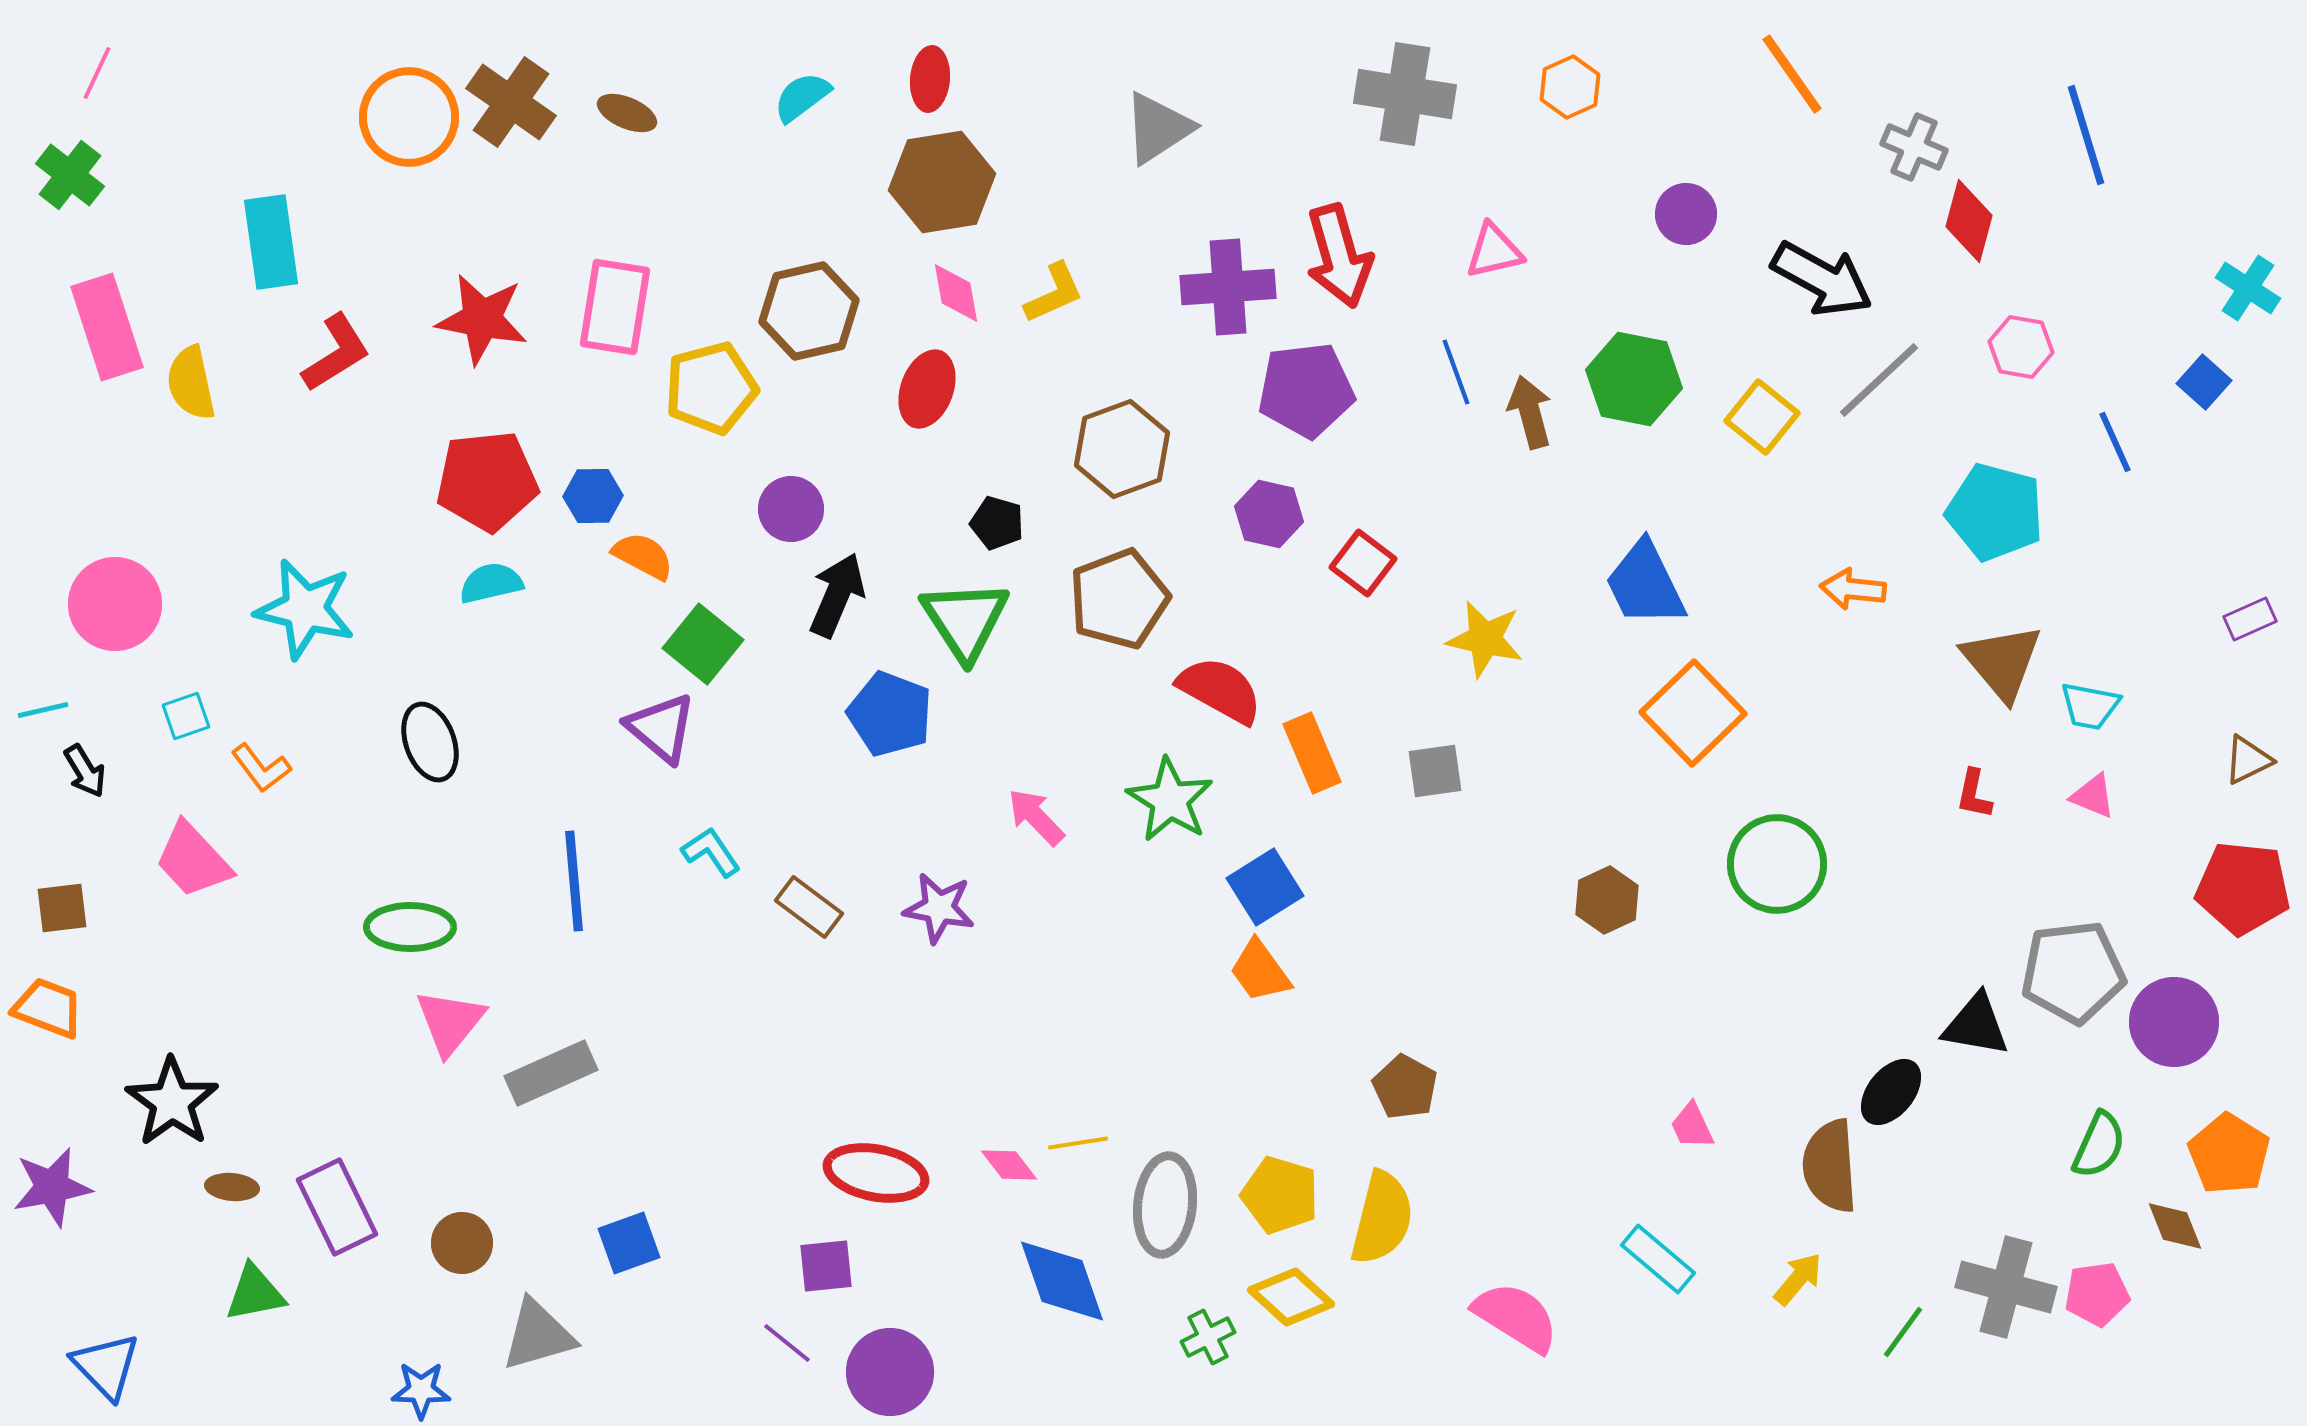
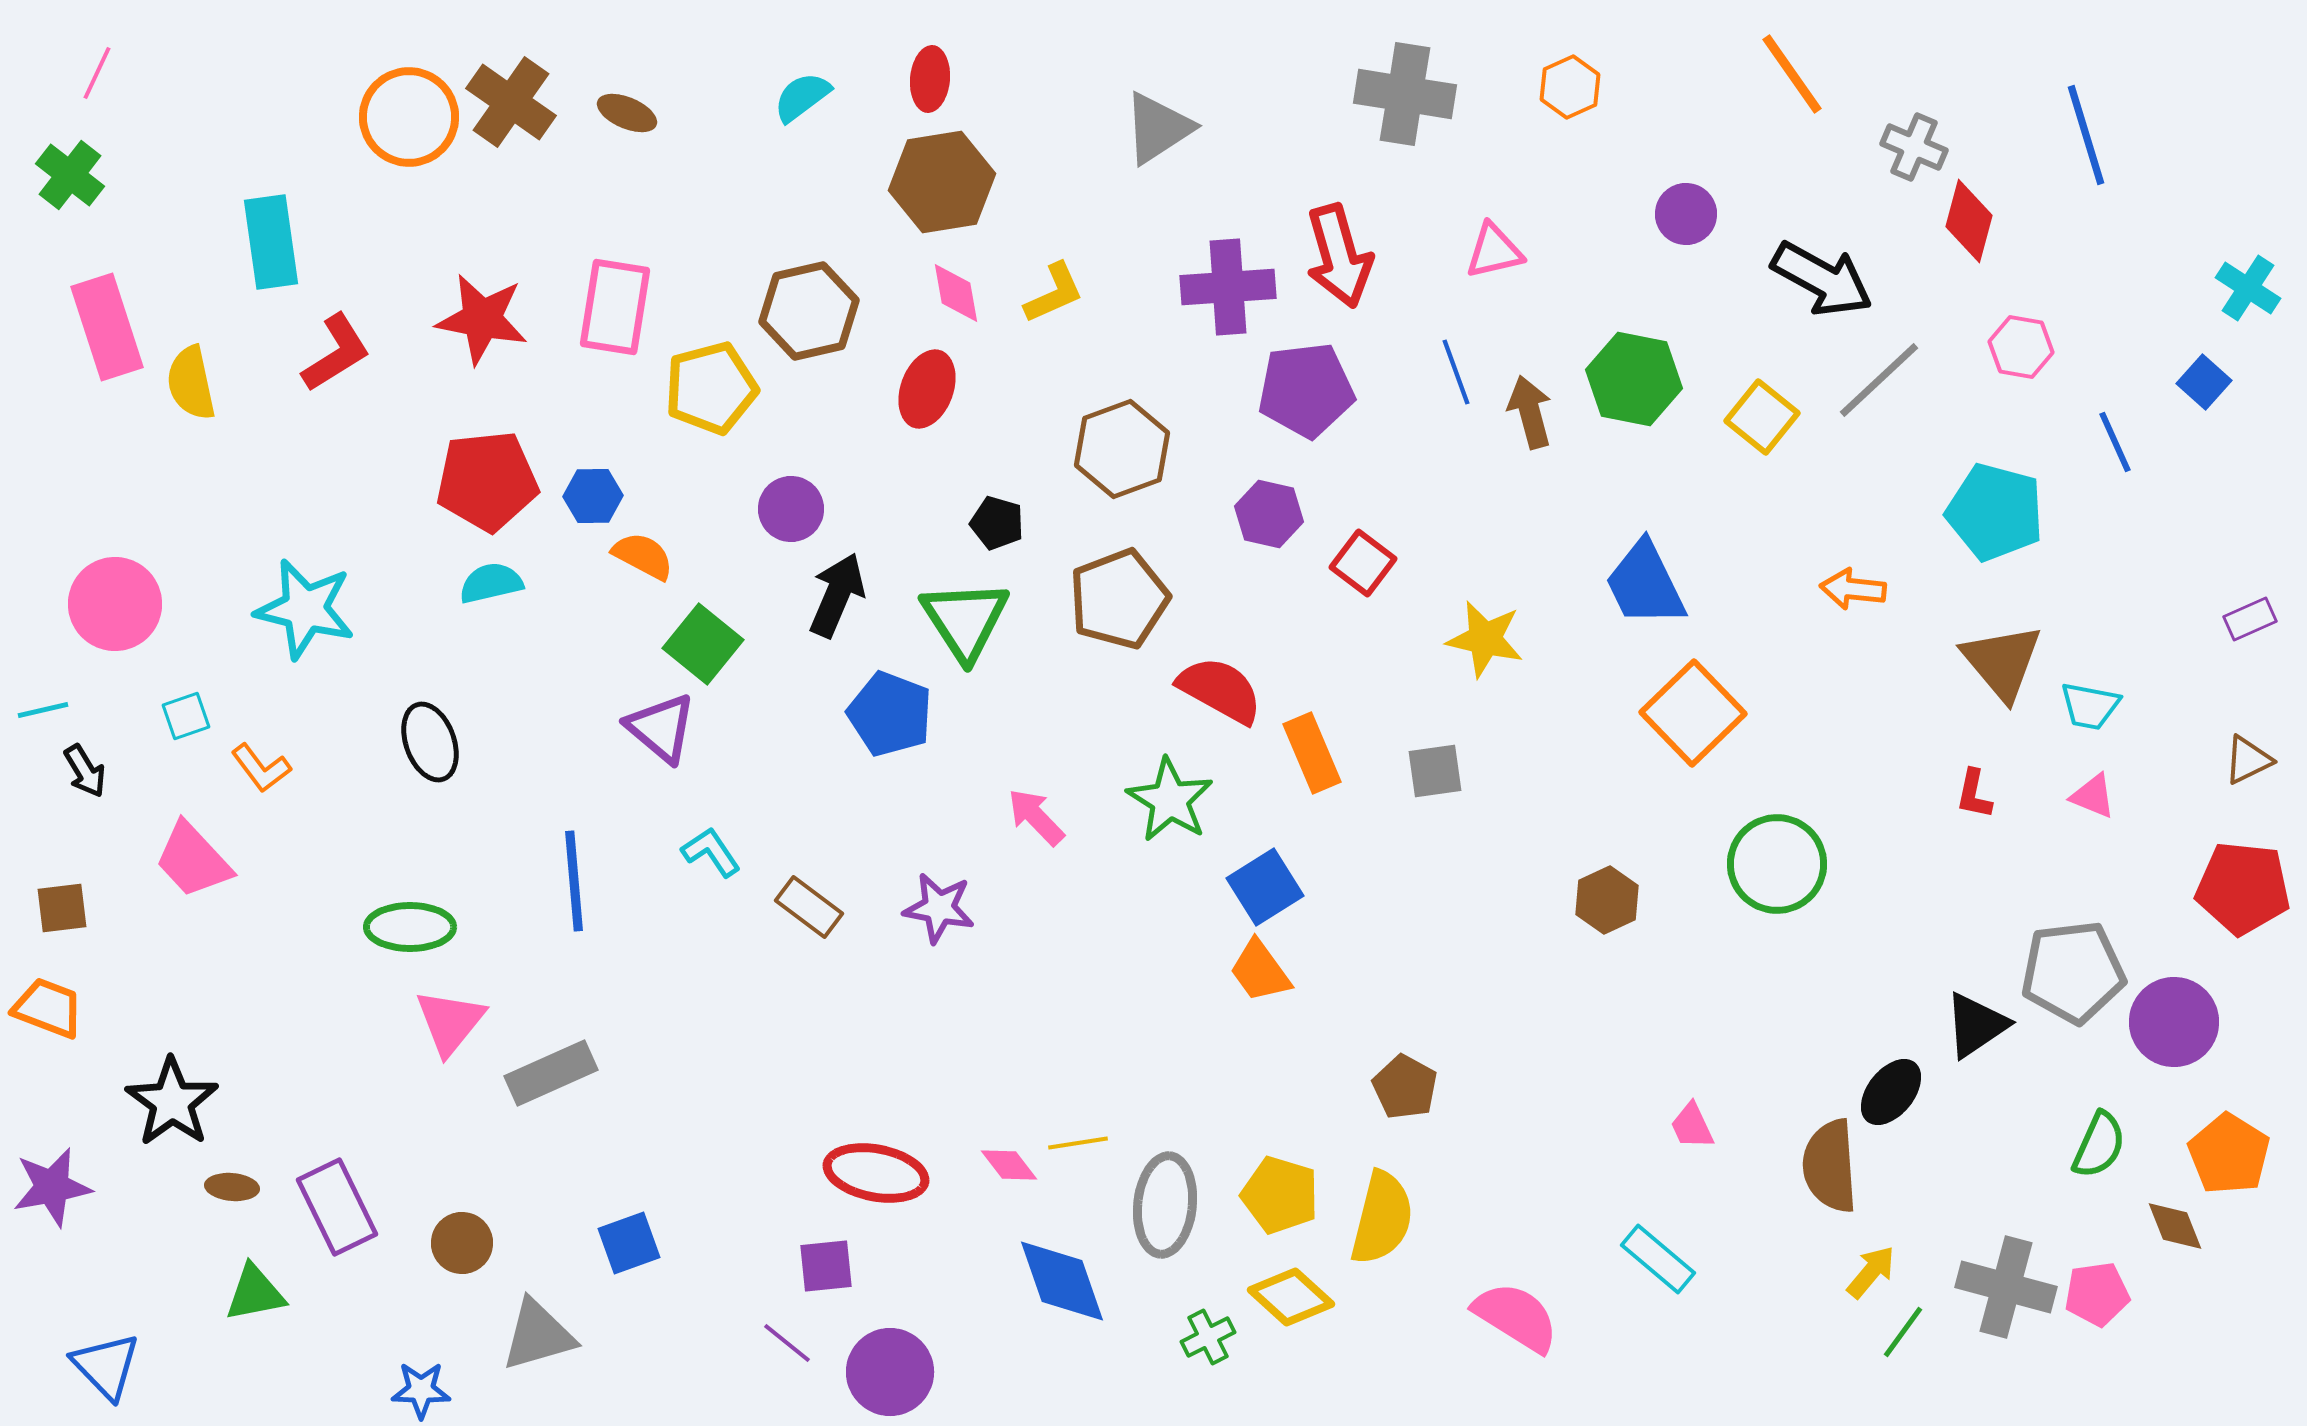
black triangle at (1976, 1025): rotated 44 degrees counterclockwise
yellow arrow at (1798, 1279): moved 73 px right, 7 px up
